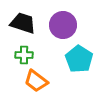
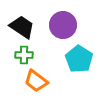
black trapezoid: moved 1 px left, 4 px down; rotated 16 degrees clockwise
